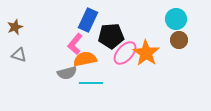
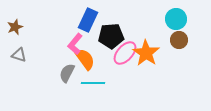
orange semicircle: rotated 65 degrees clockwise
gray semicircle: rotated 132 degrees clockwise
cyan line: moved 2 px right
